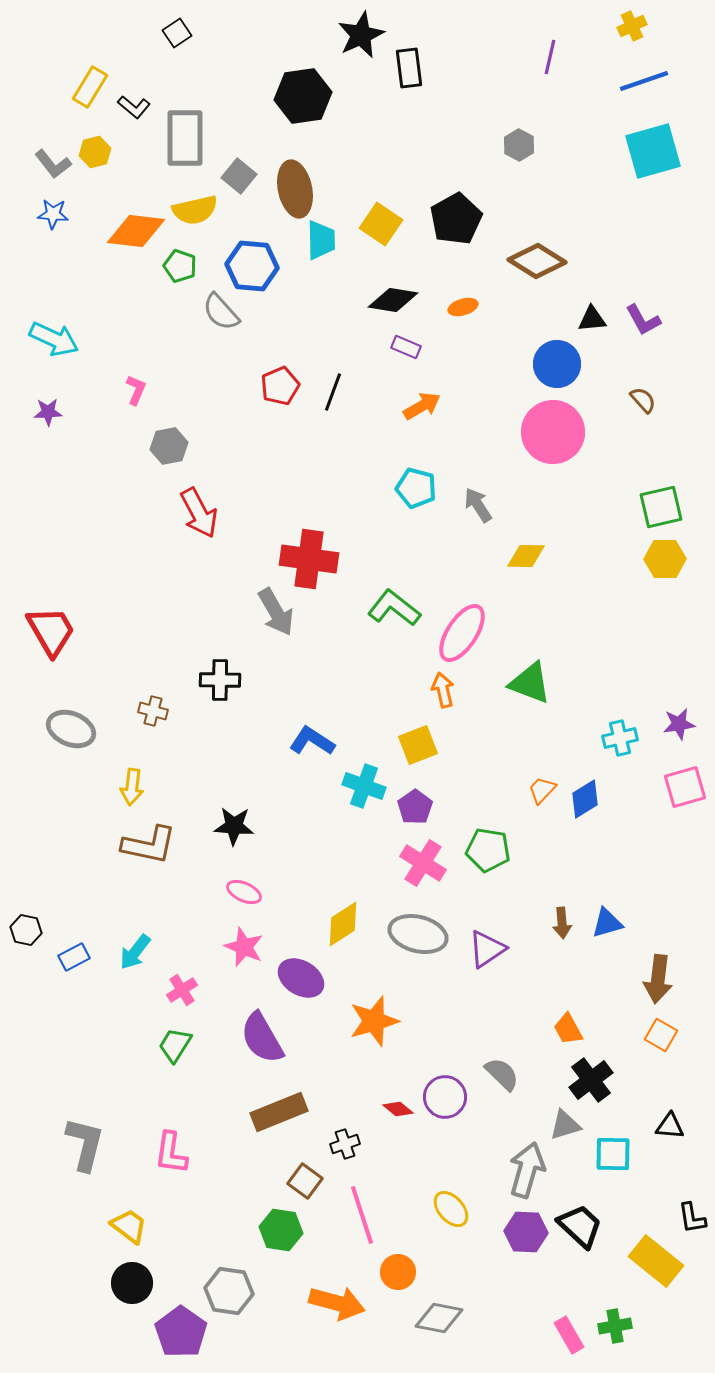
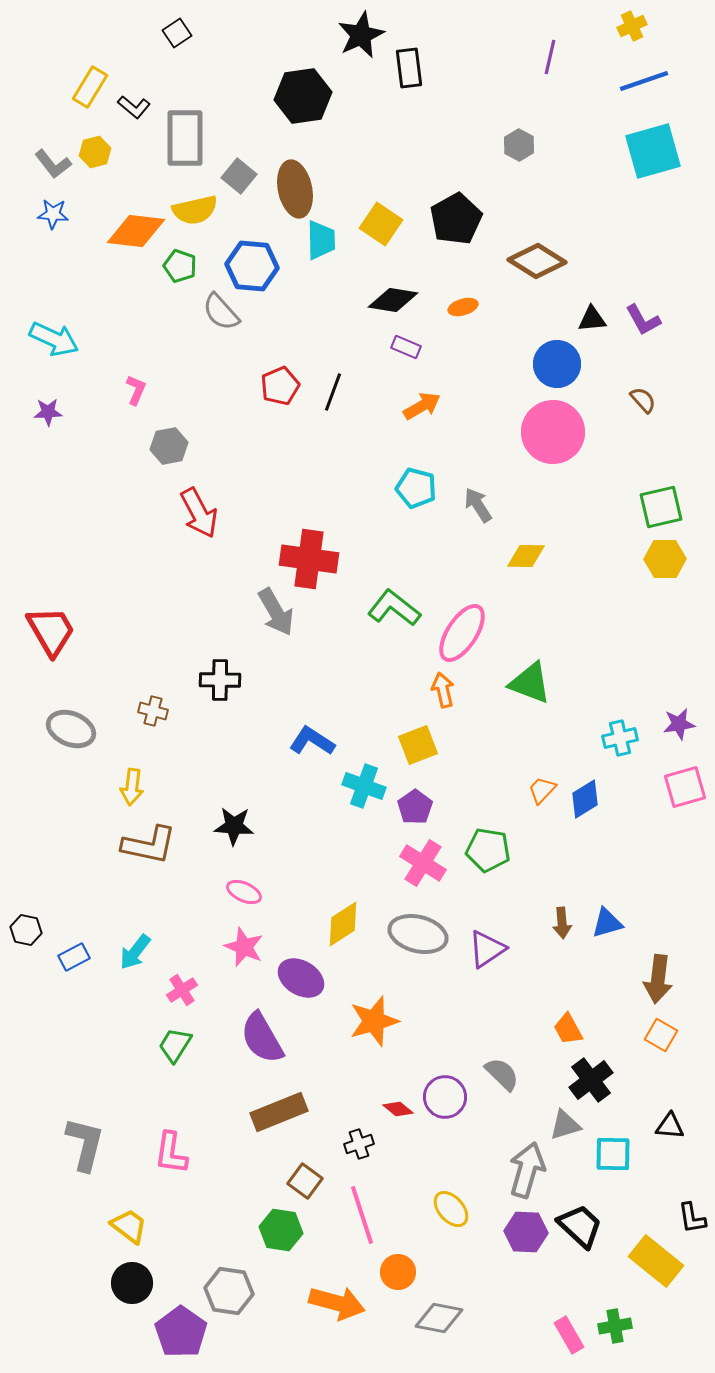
black cross at (345, 1144): moved 14 px right
